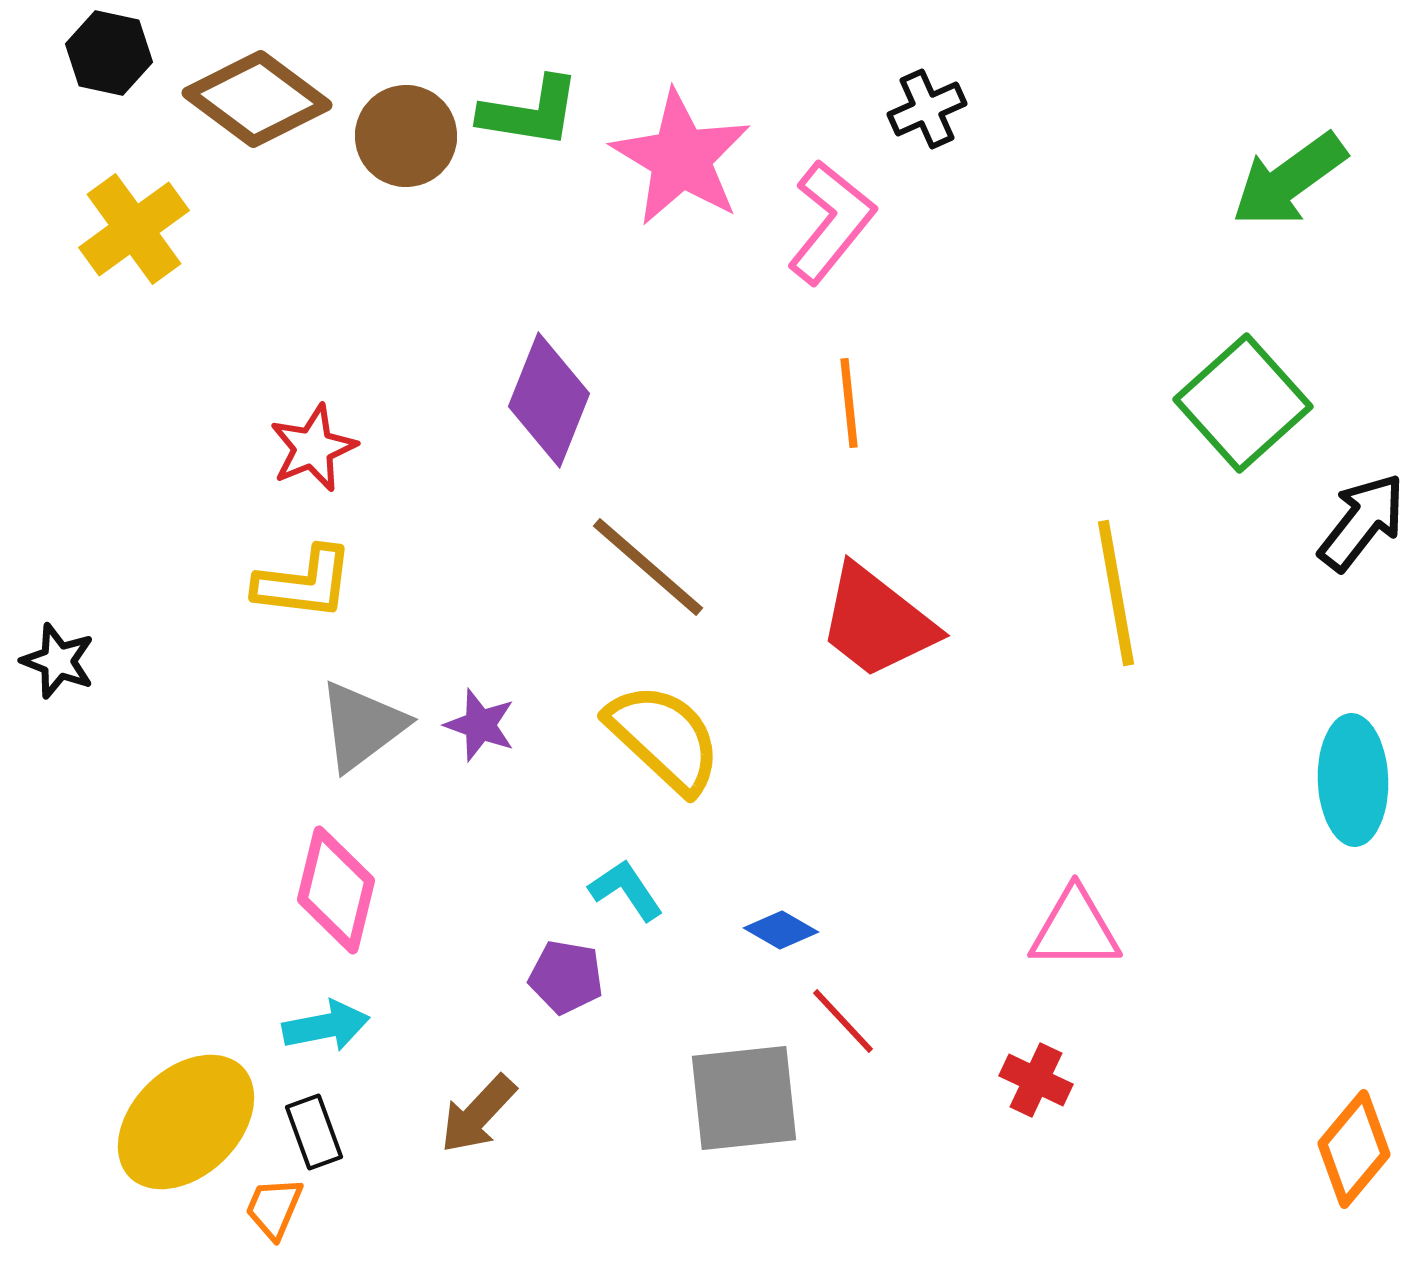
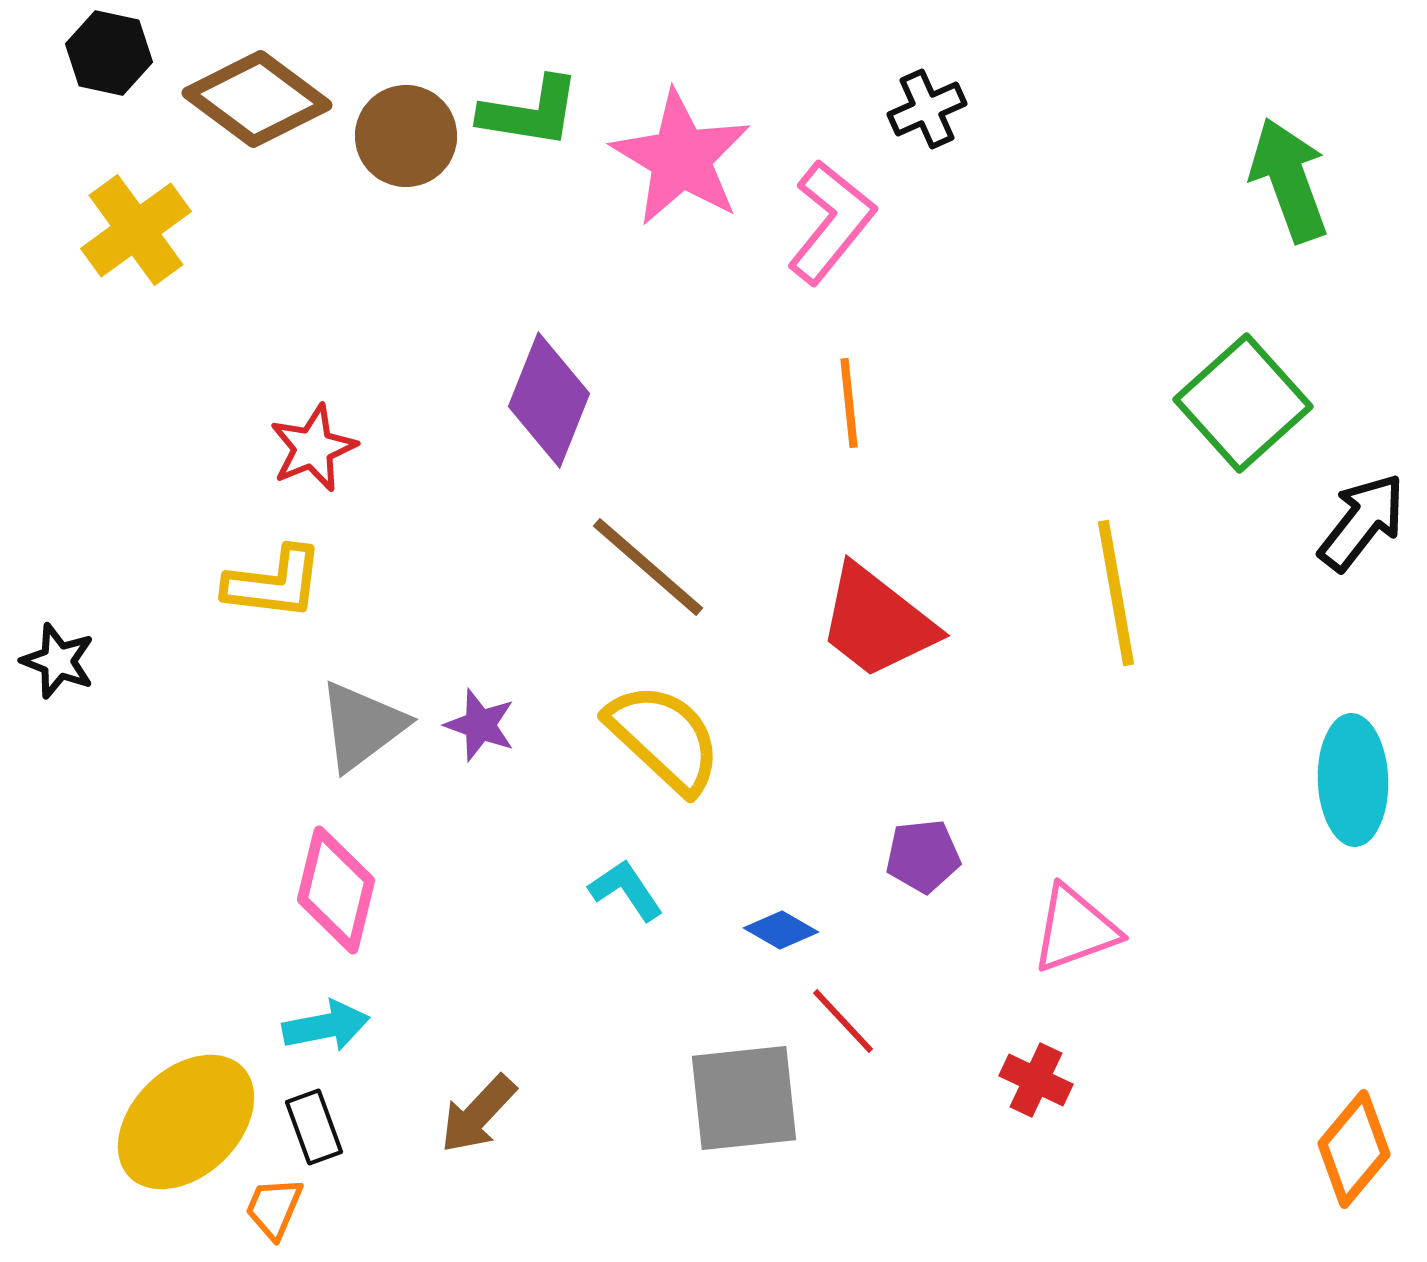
green arrow: rotated 106 degrees clockwise
yellow cross: moved 2 px right, 1 px down
yellow L-shape: moved 30 px left
pink triangle: rotated 20 degrees counterclockwise
purple pentagon: moved 357 px right, 121 px up; rotated 16 degrees counterclockwise
black rectangle: moved 5 px up
